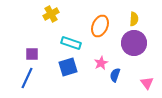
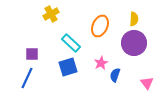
cyan rectangle: rotated 24 degrees clockwise
